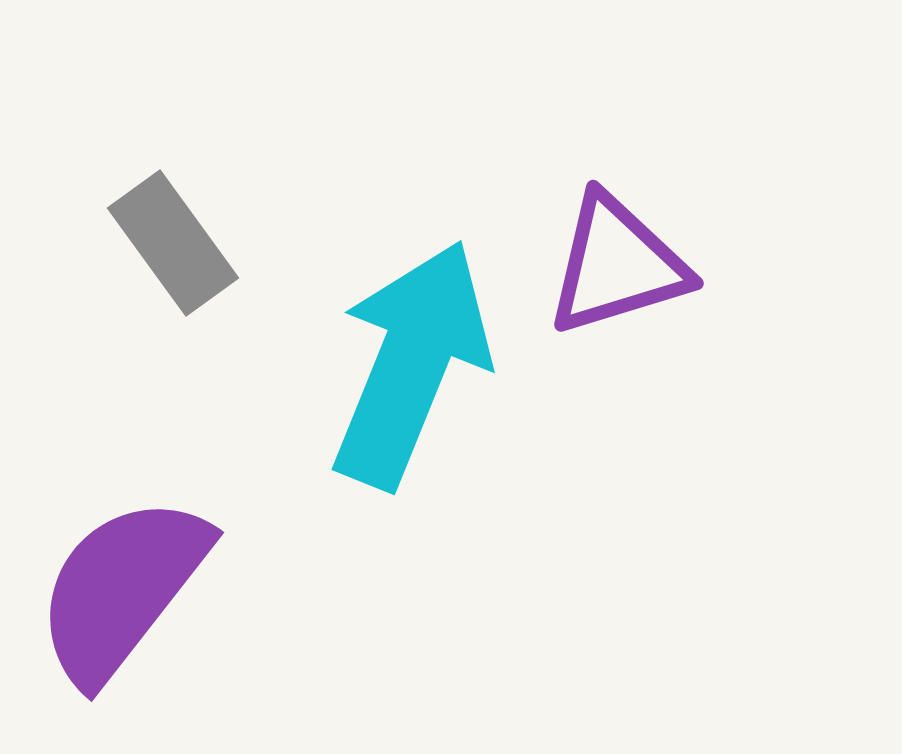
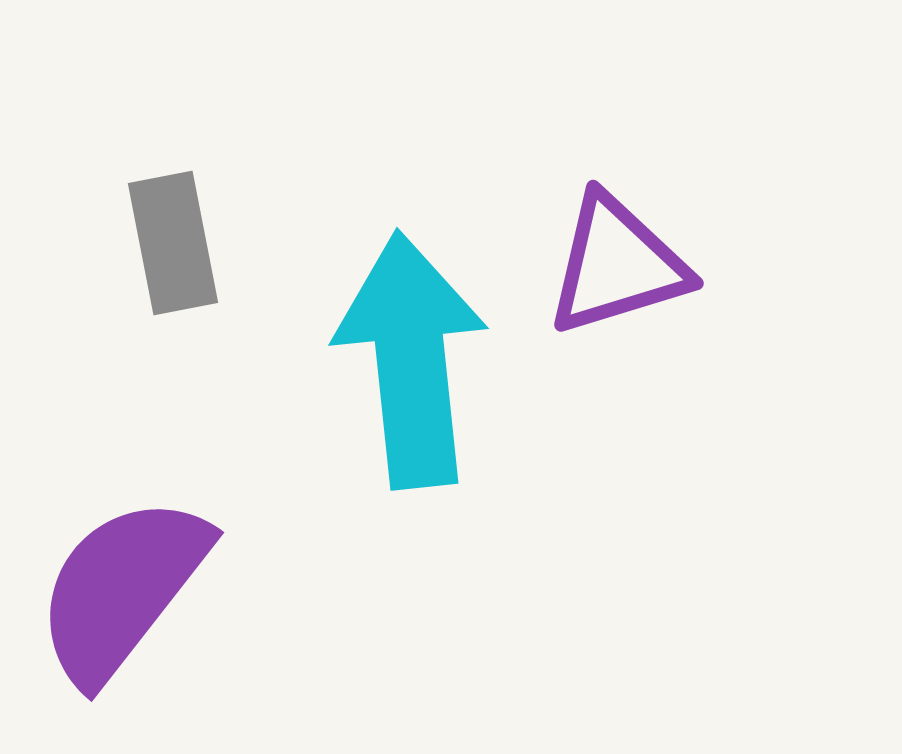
gray rectangle: rotated 25 degrees clockwise
cyan arrow: moved 4 px up; rotated 28 degrees counterclockwise
